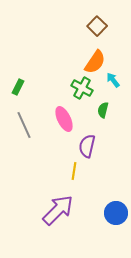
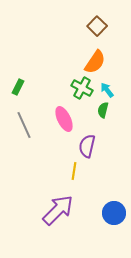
cyan arrow: moved 6 px left, 10 px down
blue circle: moved 2 px left
